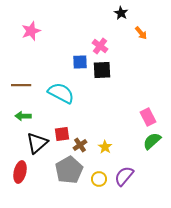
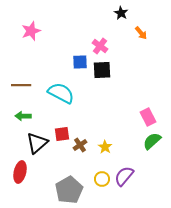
gray pentagon: moved 20 px down
yellow circle: moved 3 px right
